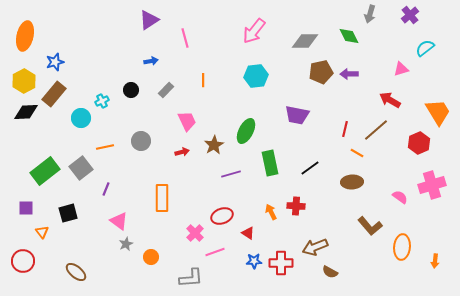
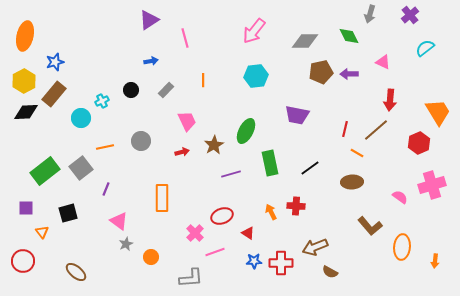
pink triangle at (401, 69): moved 18 px left, 7 px up; rotated 42 degrees clockwise
red arrow at (390, 100): rotated 115 degrees counterclockwise
